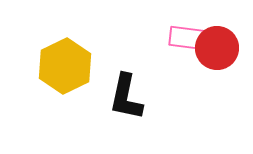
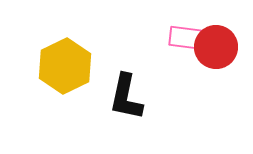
red circle: moved 1 px left, 1 px up
